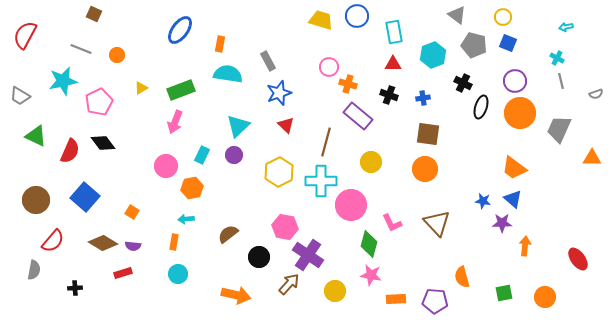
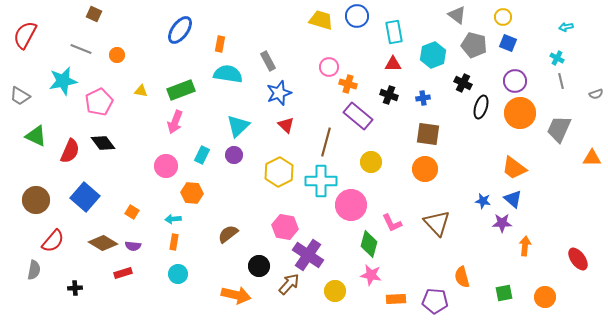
yellow triangle at (141, 88): moved 3 px down; rotated 40 degrees clockwise
orange hexagon at (192, 188): moved 5 px down; rotated 15 degrees clockwise
cyan arrow at (186, 219): moved 13 px left
black circle at (259, 257): moved 9 px down
